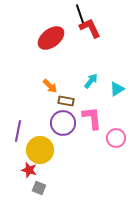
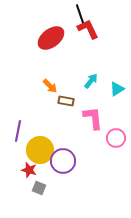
red L-shape: moved 2 px left, 1 px down
pink L-shape: moved 1 px right
purple circle: moved 38 px down
